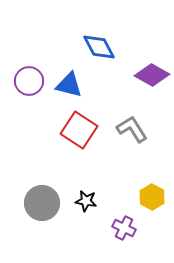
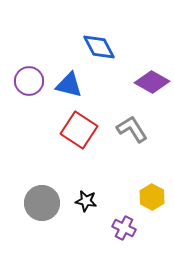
purple diamond: moved 7 px down
